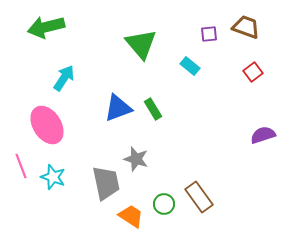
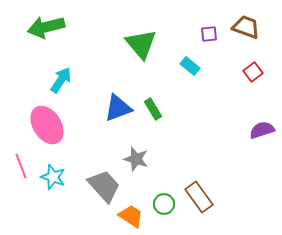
cyan arrow: moved 3 px left, 2 px down
purple semicircle: moved 1 px left, 5 px up
gray trapezoid: moved 2 px left, 3 px down; rotated 30 degrees counterclockwise
